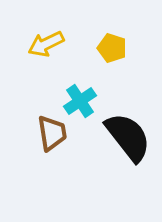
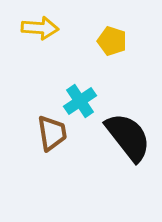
yellow arrow: moved 6 px left, 16 px up; rotated 150 degrees counterclockwise
yellow pentagon: moved 7 px up
